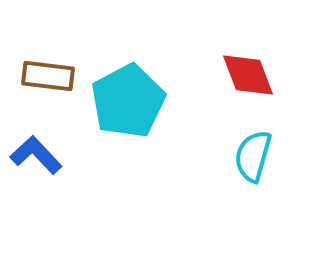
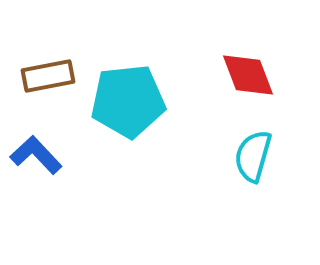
brown rectangle: rotated 18 degrees counterclockwise
cyan pentagon: rotated 22 degrees clockwise
